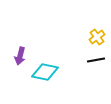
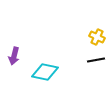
yellow cross: rotated 28 degrees counterclockwise
purple arrow: moved 6 px left
